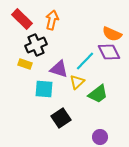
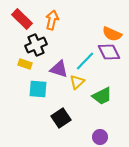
cyan square: moved 6 px left
green trapezoid: moved 4 px right, 2 px down; rotated 10 degrees clockwise
